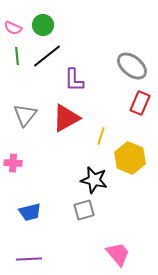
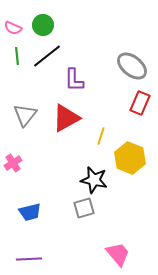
pink cross: rotated 36 degrees counterclockwise
gray square: moved 2 px up
